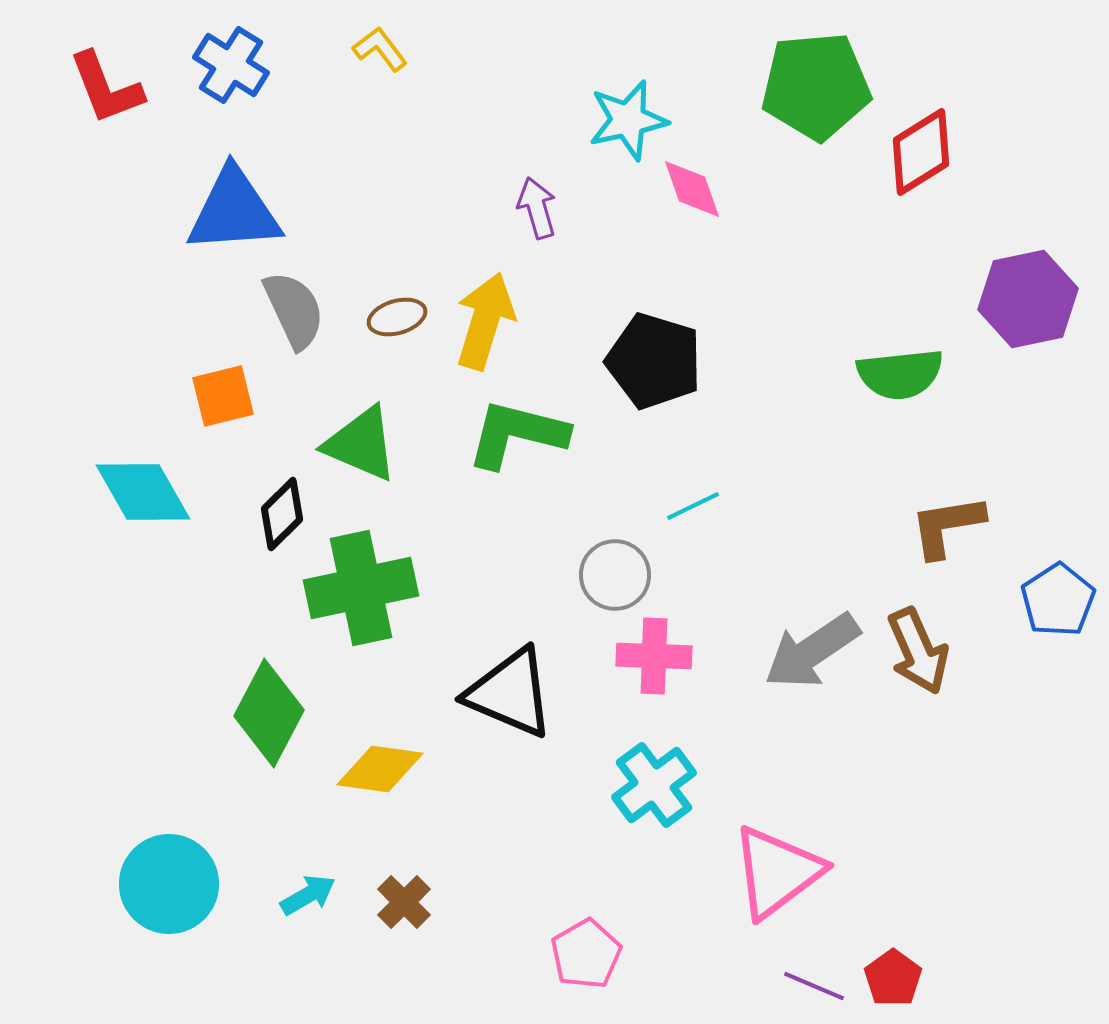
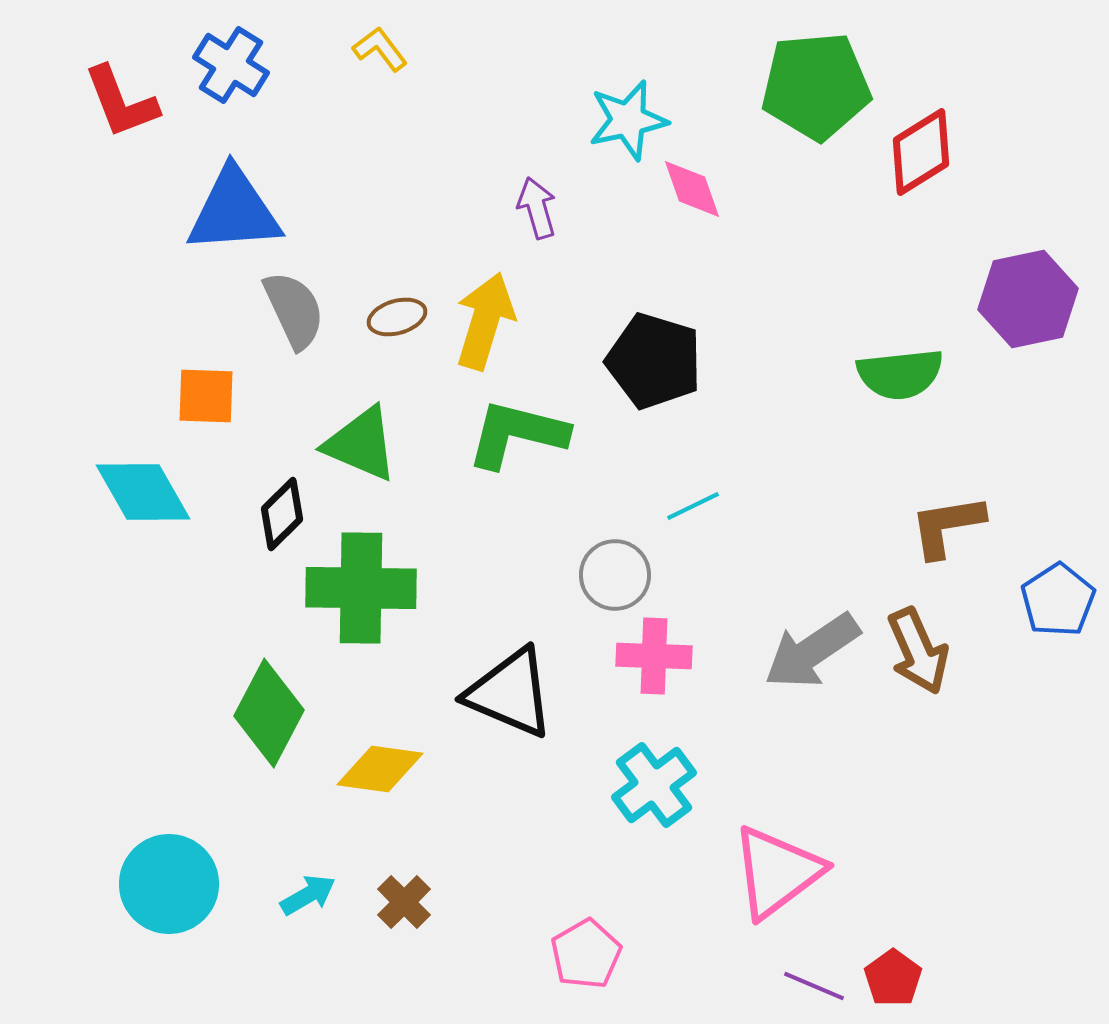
red L-shape: moved 15 px right, 14 px down
orange square: moved 17 px left; rotated 16 degrees clockwise
green cross: rotated 13 degrees clockwise
